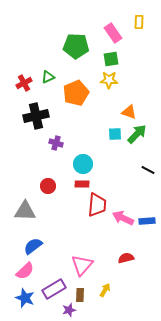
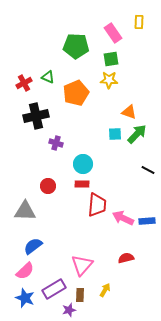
green triangle: rotated 48 degrees clockwise
